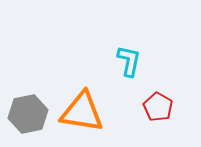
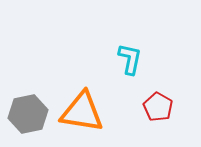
cyan L-shape: moved 1 px right, 2 px up
